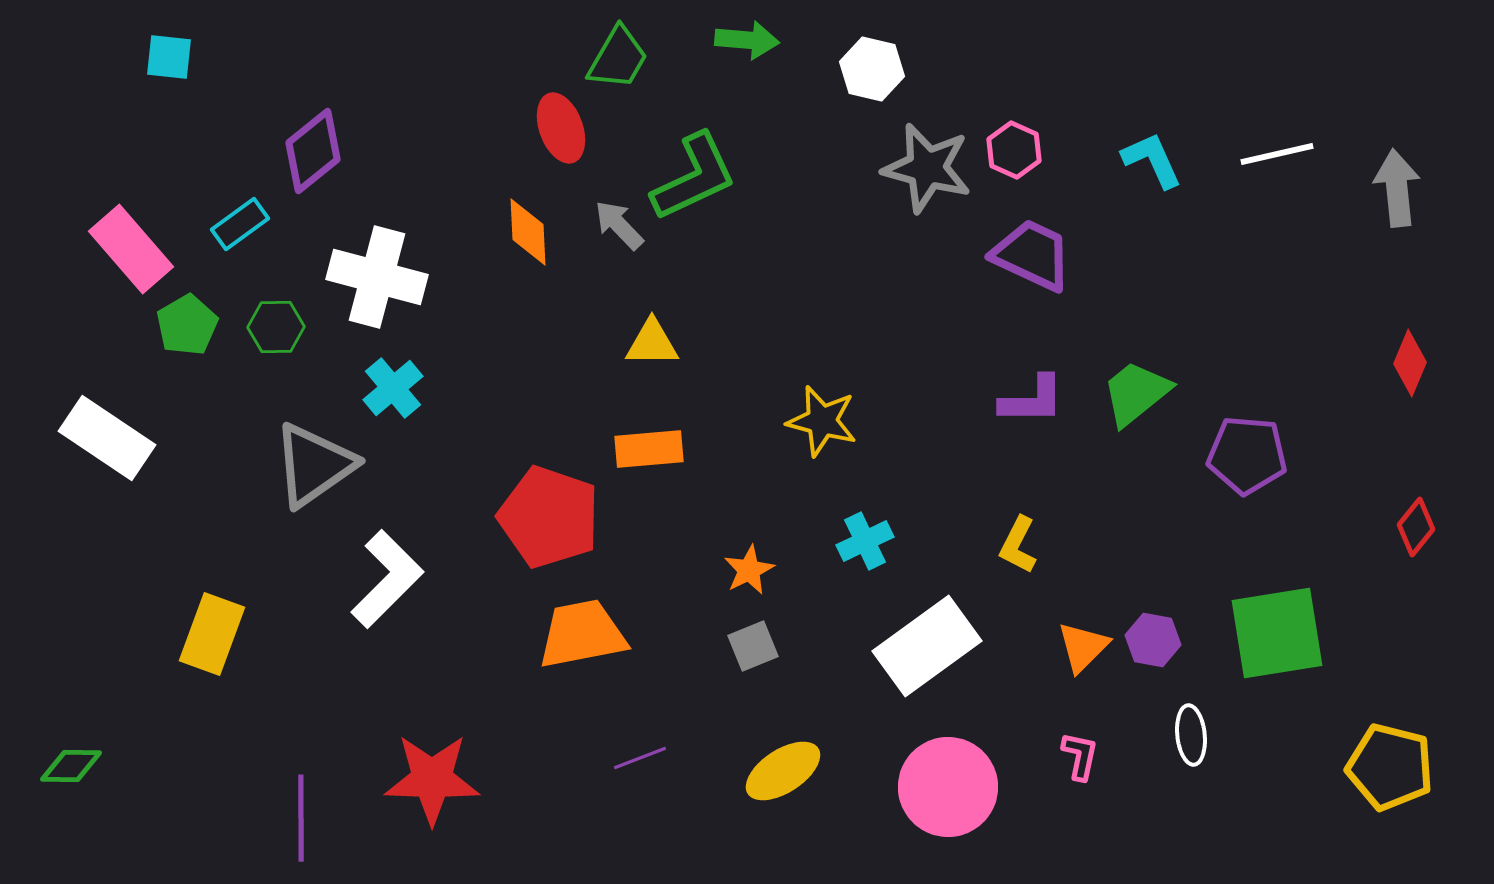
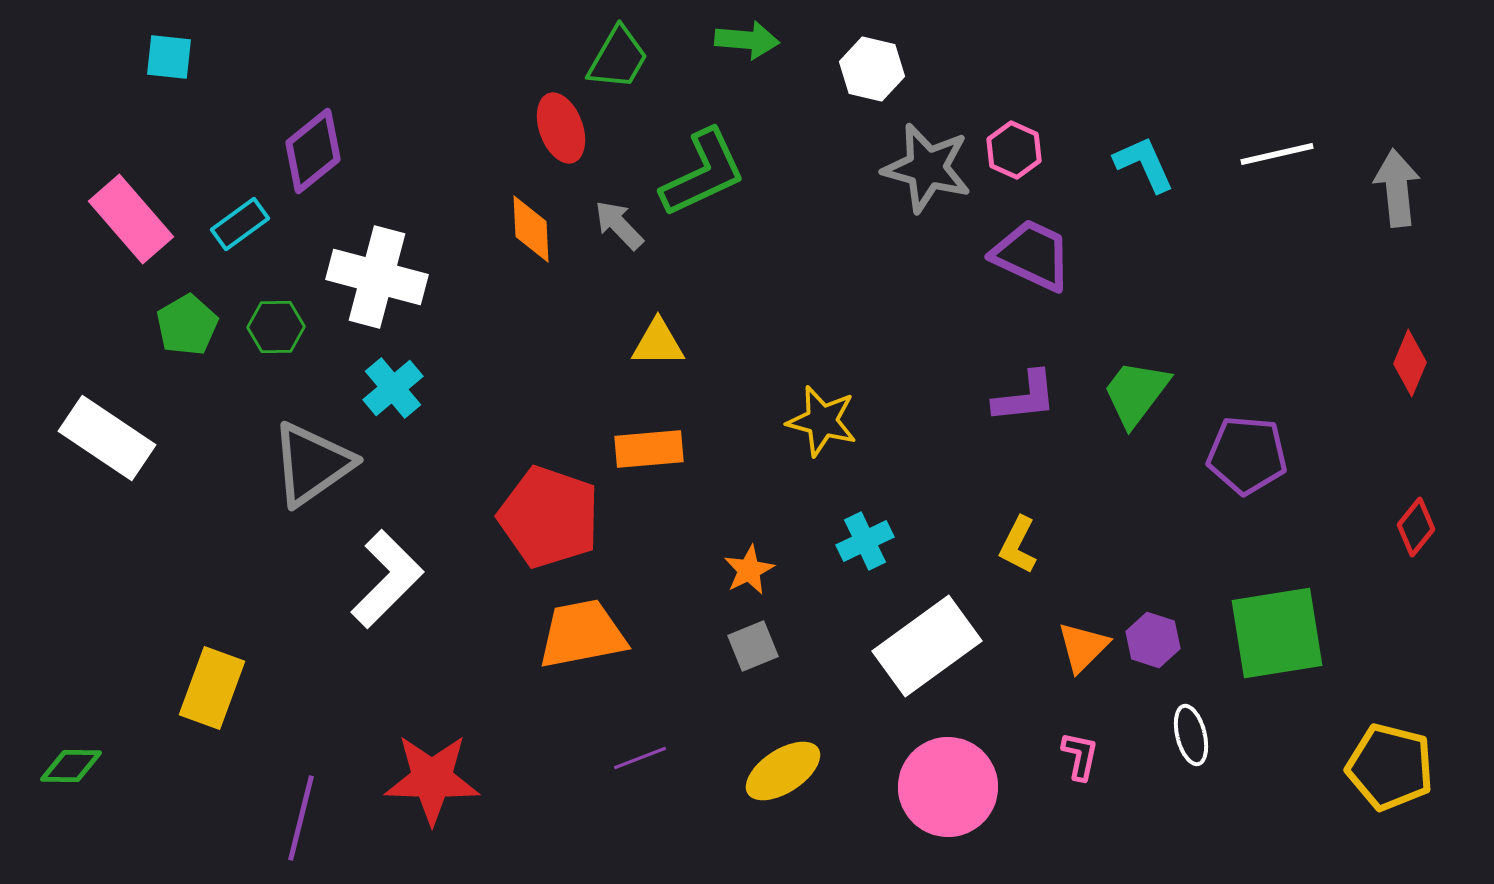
cyan L-shape at (1152, 160): moved 8 px left, 4 px down
green L-shape at (694, 177): moved 9 px right, 4 px up
orange diamond at (528, 232): moved 3 px right, 3 px up
pink rectangle at (131, 249): moved 30 px up
yellow triangle at (652, 343): moved 6 px right
green trapezoid at (1136, 393): rotated 14 degrees counterclockwise
purple L-shape at (1032, 400): moved 7 px left, 3 px up; rotated 6 degrees counterclockwise
gray triangle at (314, 465): moved 2 px left, 1 px up
yellow rectangle at (212, 634): moved 54 px down
purple hexagon at (1153, 640): rotated 8 degrees clockwise
white ellipse at (1191, 735): rotated 8 degrees counterclockwise
purple line at (301, 818): rotated 14 degrees clockwise
